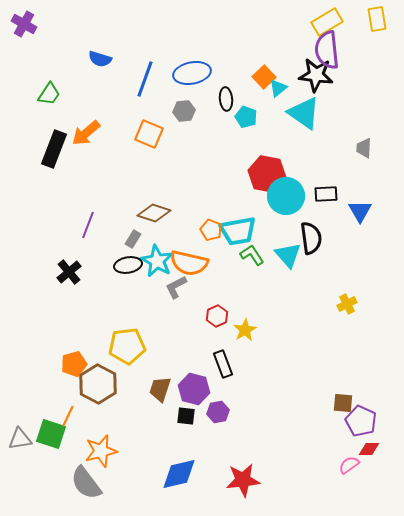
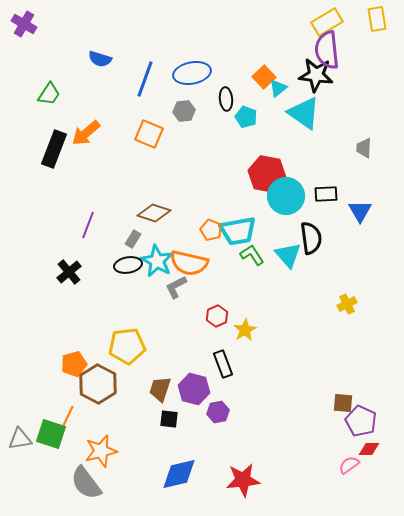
black square at (186, 416): moved 17 px left, 3 px down
